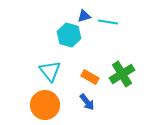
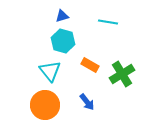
blue triangle: moved 22 px left
cyan hexagon: moved 6 px left, 6 px down
orange rectangle: moved 12 px up
